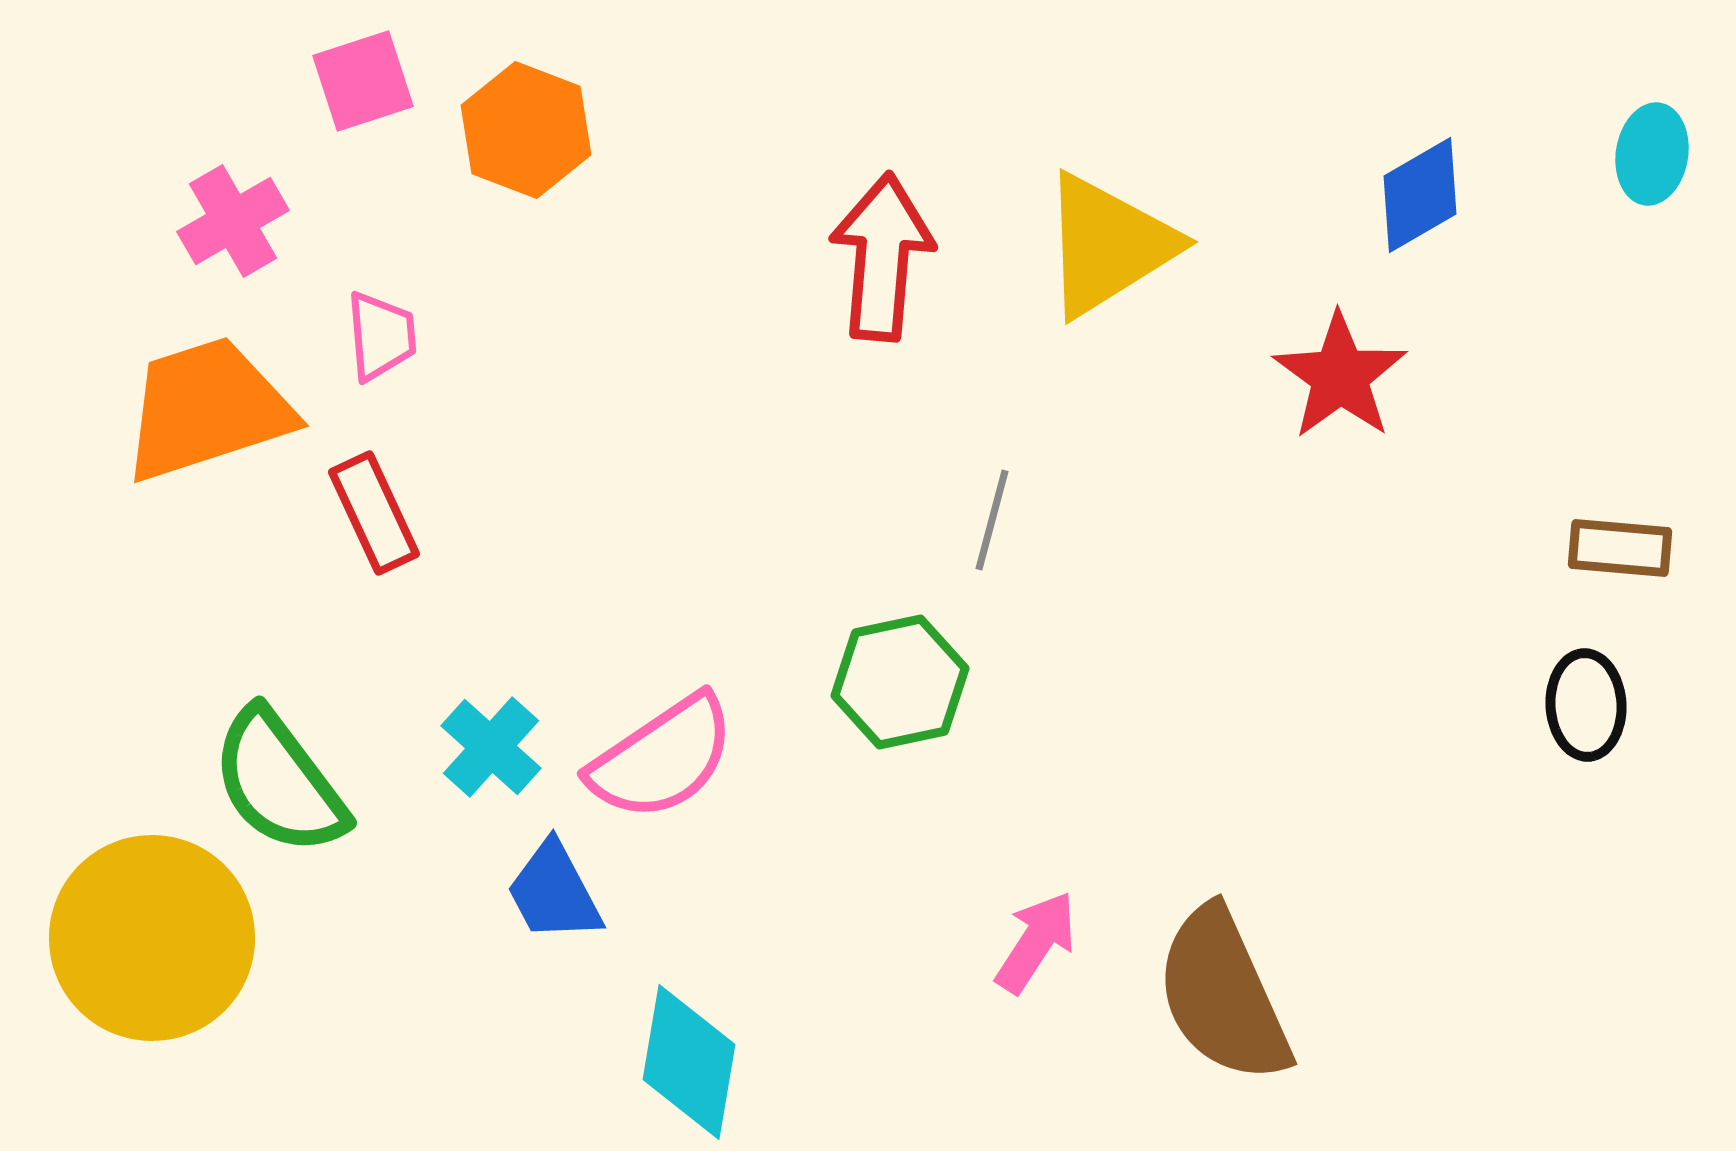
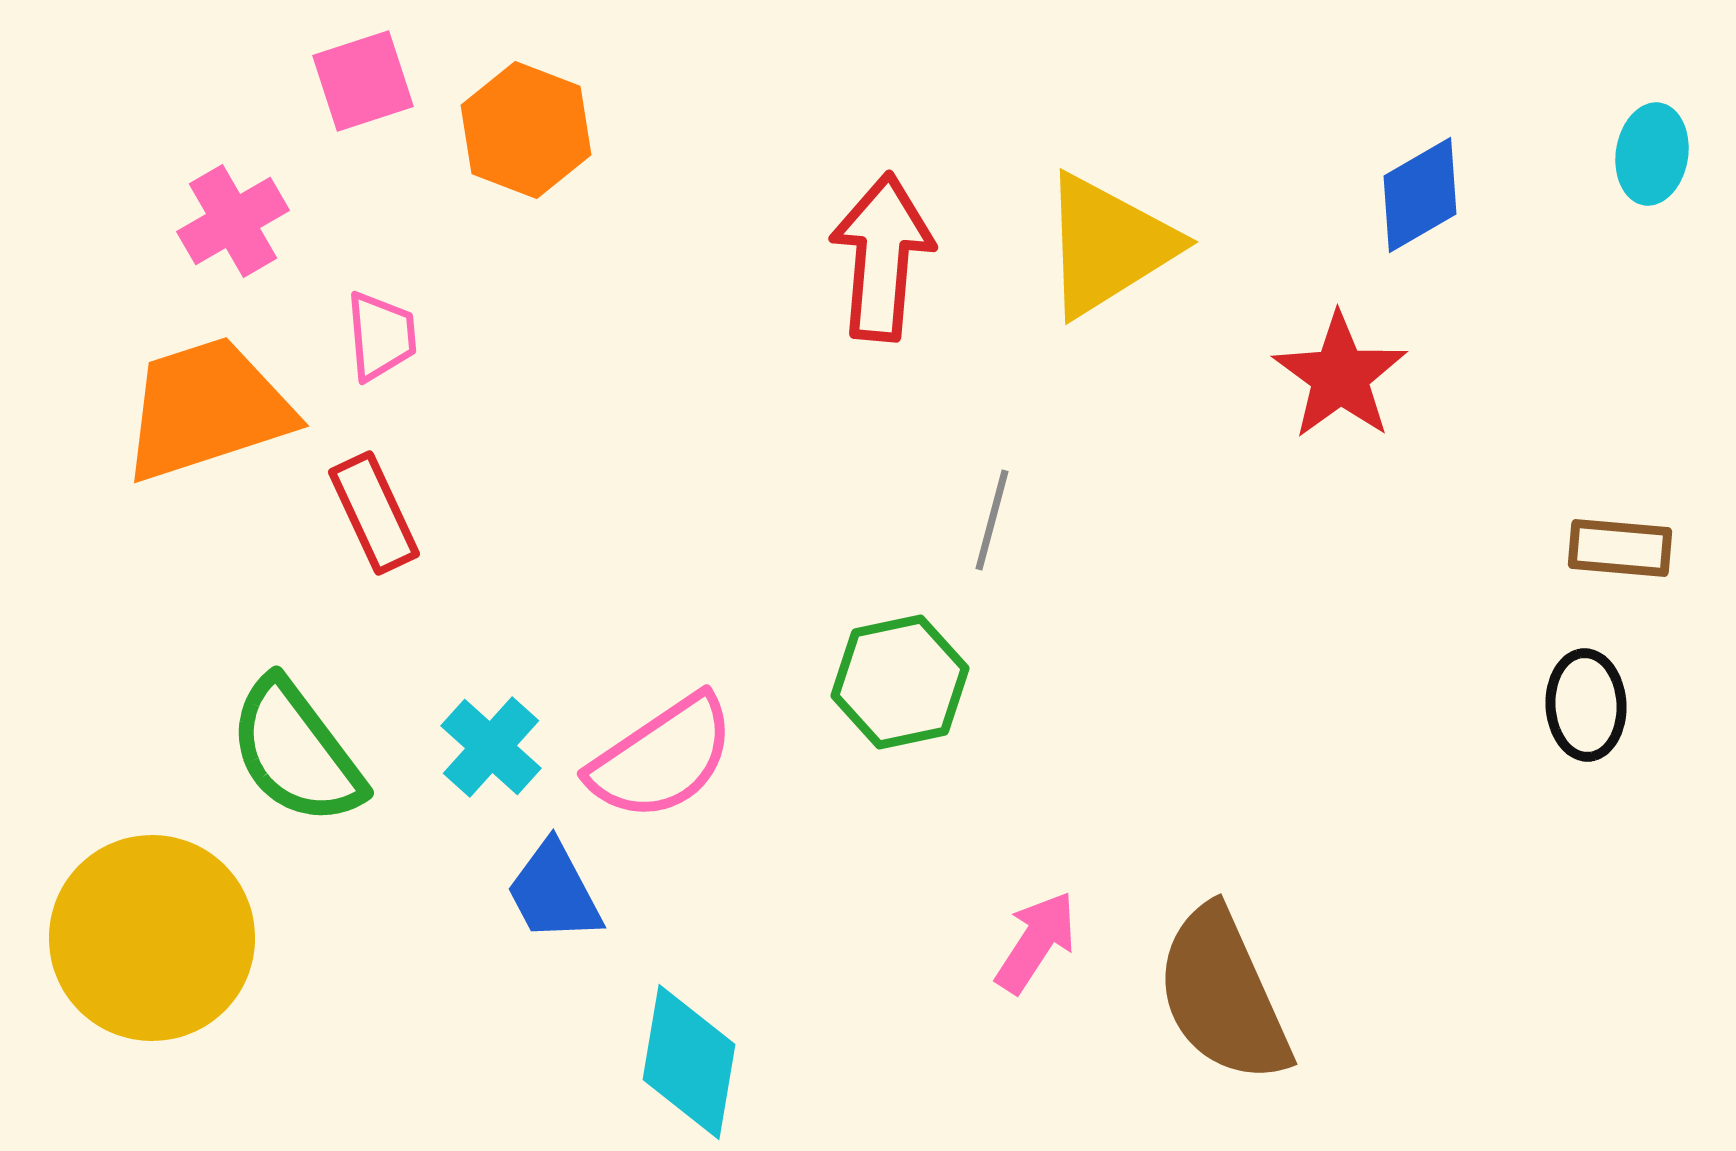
green semicircle: moved 17 px right, 30 px up
